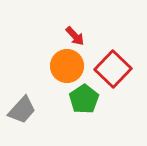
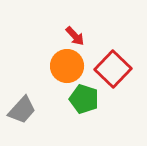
green pentagon: rotated 20 degrees counterclockwise
